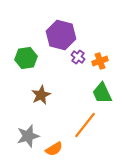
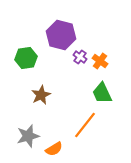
purple cross: moved 2 px right
orange cross: rotated 35 degrees counterclockwise
